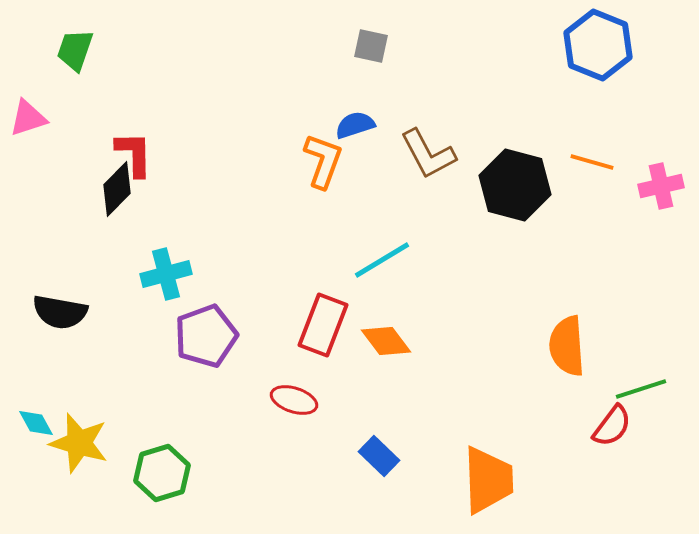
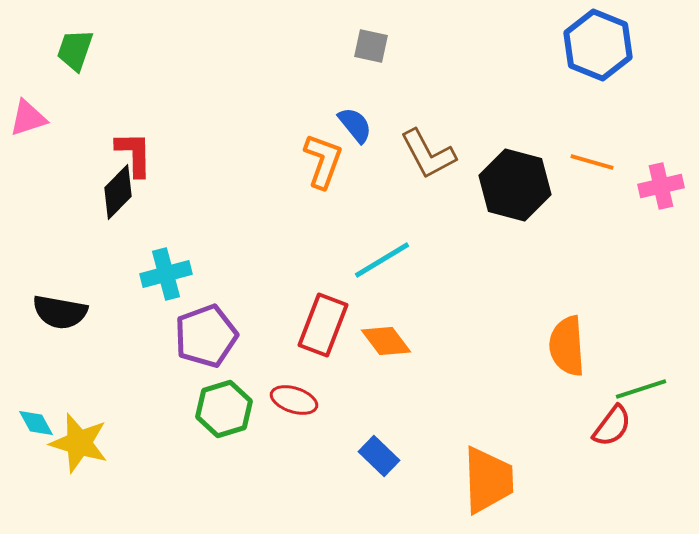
blue semicircle: rotated 69 degrees clockwise
black diamond: moved 1 px right, 3 px down
green hexagon: moved 62 px right, 64 px up
